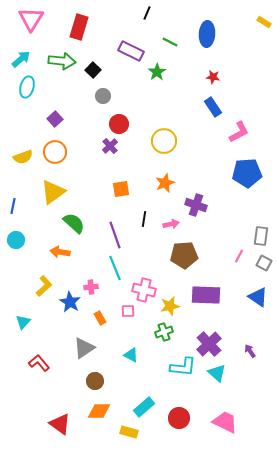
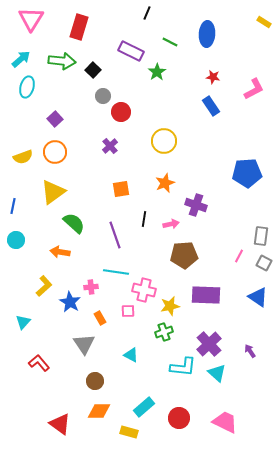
blue rectangle at (213, 107): moved 2 px left, 1 px up
red circle at (119, 124): moved 2 px right, 12 px up
pink L-shape at (239, 132): moved 15 px right, 43 px up
cyan line at (115, 268): moved 1 px right, 4 px down; rotated 60 degrees counterclockwise
gray triangle at (84, 348): moved 4 px up; rotated 30 degrees counterclockwise
